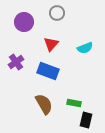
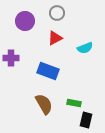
purple circle: moved 1 px right, 1 px up
red triangle: moved 4 px right, 6 px up; rotated 21 degrees clockwise
purple cross: moved 5 px left, 4 px up; rotated 35 degrees clockwise
